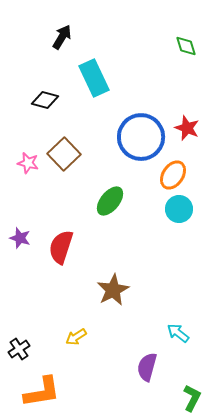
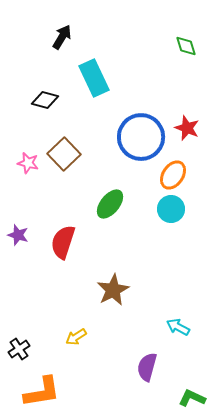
green ellipse: moved 3 px down
cyan circle: moved 8 px left
purple star: moved 2 px left, 3 px up
red semicircle: moved 2 px right, 5 px up
cyan arrow: moved 6 px up; rotated 10 degrees counterclockwise
green L-shape: rotated 92 degrees counterclockwise
